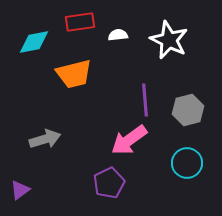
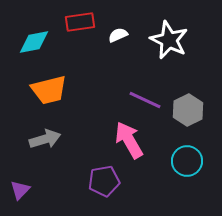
white semicircle: rotated 18 degrees counterclockwise
orange trapezoid: moved 25 px left, 16 px down
purple line: rotated 60 degrees counterclockwise
gray hexagon: rotated 12 degrees counterclockwise
pink arrow: rotated 96 degrees clockwise
cyan circle: moved 2 px up
purple pentagon: moved 5 px left, 2 px up; rotated 16 degrees clockwise
purple triangle: rotated 10 degrees counterclockwise
